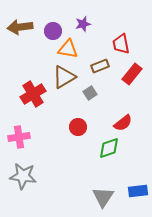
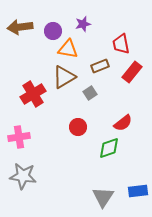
red rectangle: moved 2 px up
